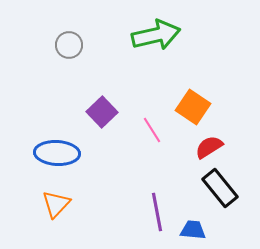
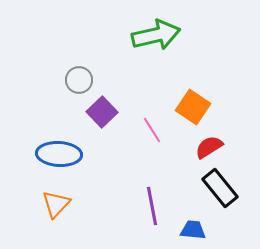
gray circle: moved 10 px right, 35 px down
blue ellipse: moved 2 px right, 1 px down
purple line: moved 5 px left, 6 px up
